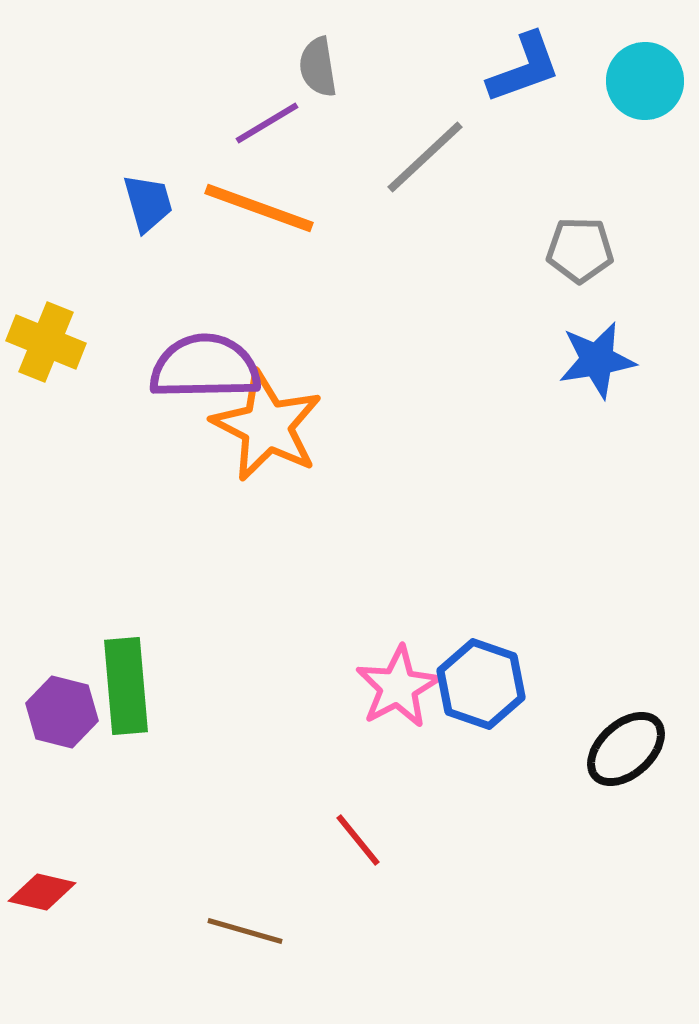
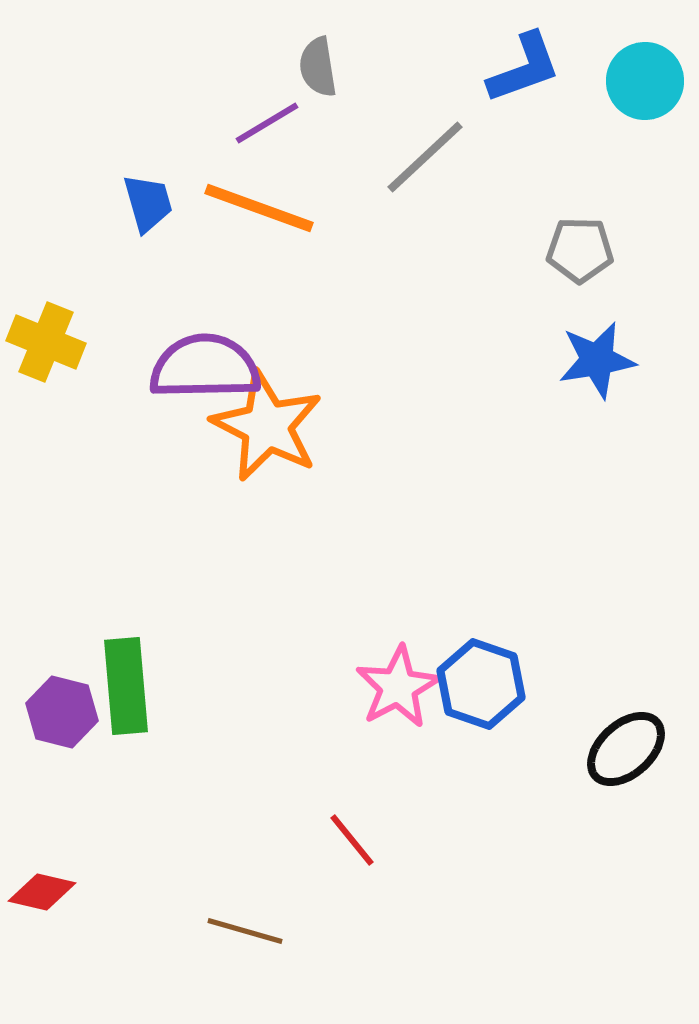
red line: moved 6 px left
